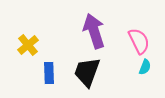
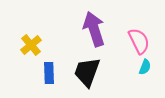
purple arrow: moved 2 px up
yellow cross: moved 3 px right
